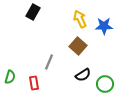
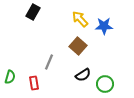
yellow arrow: rotated 18 degrees counterclockwise
